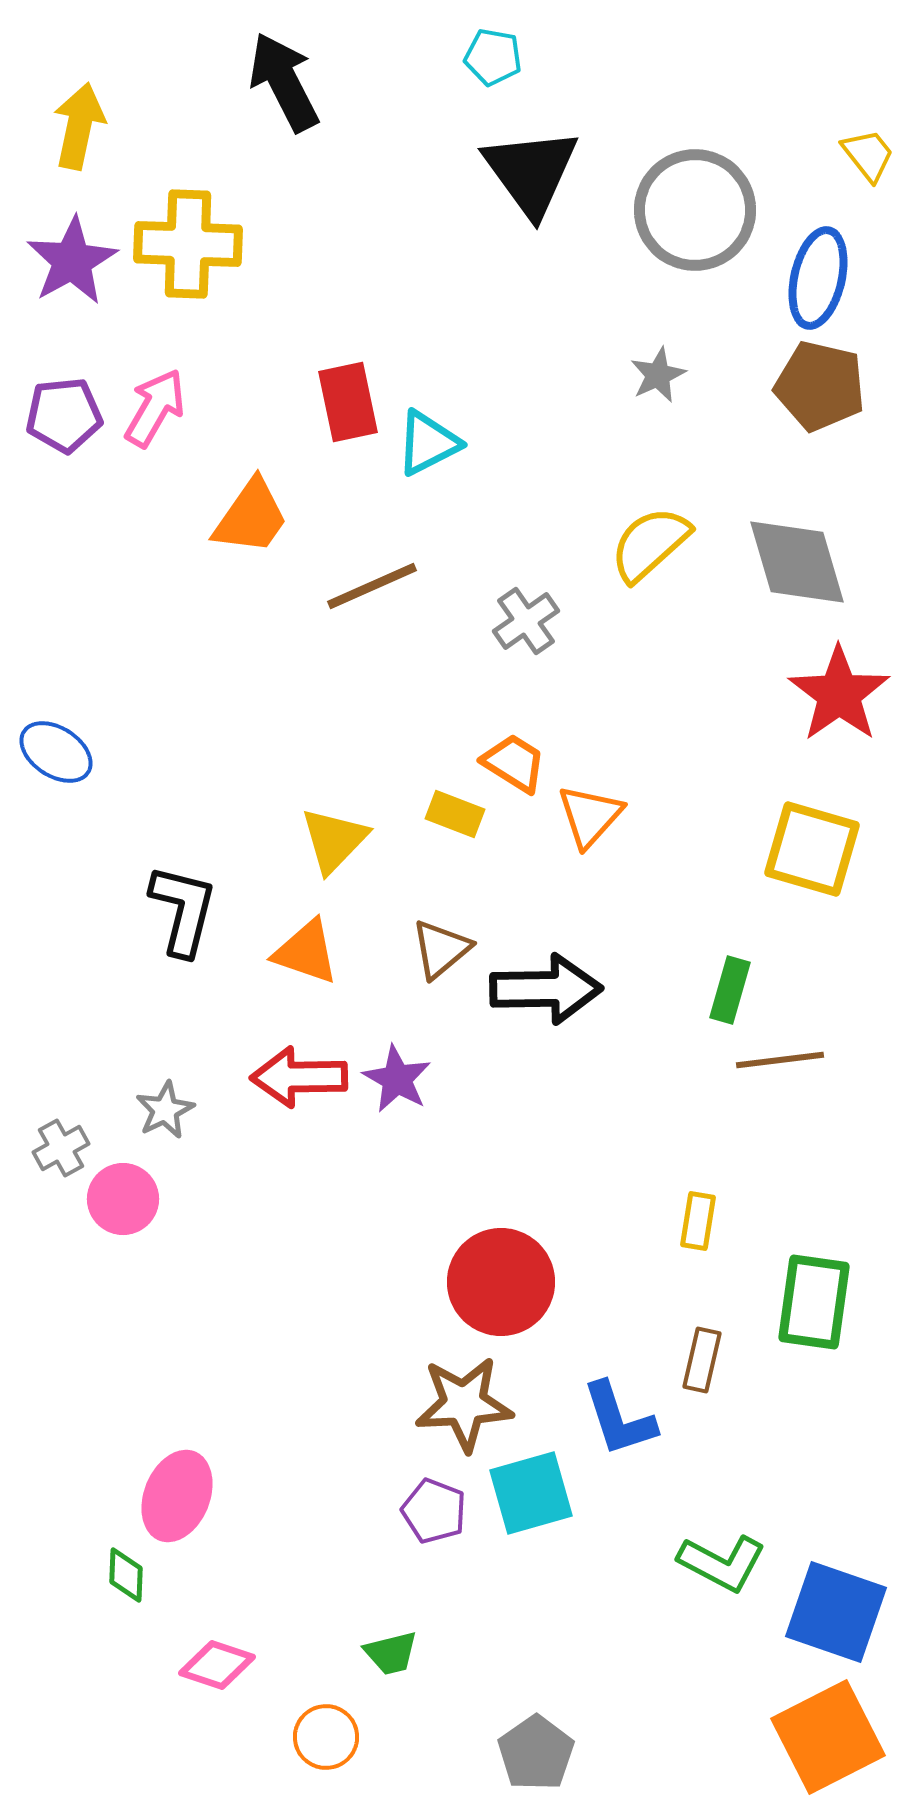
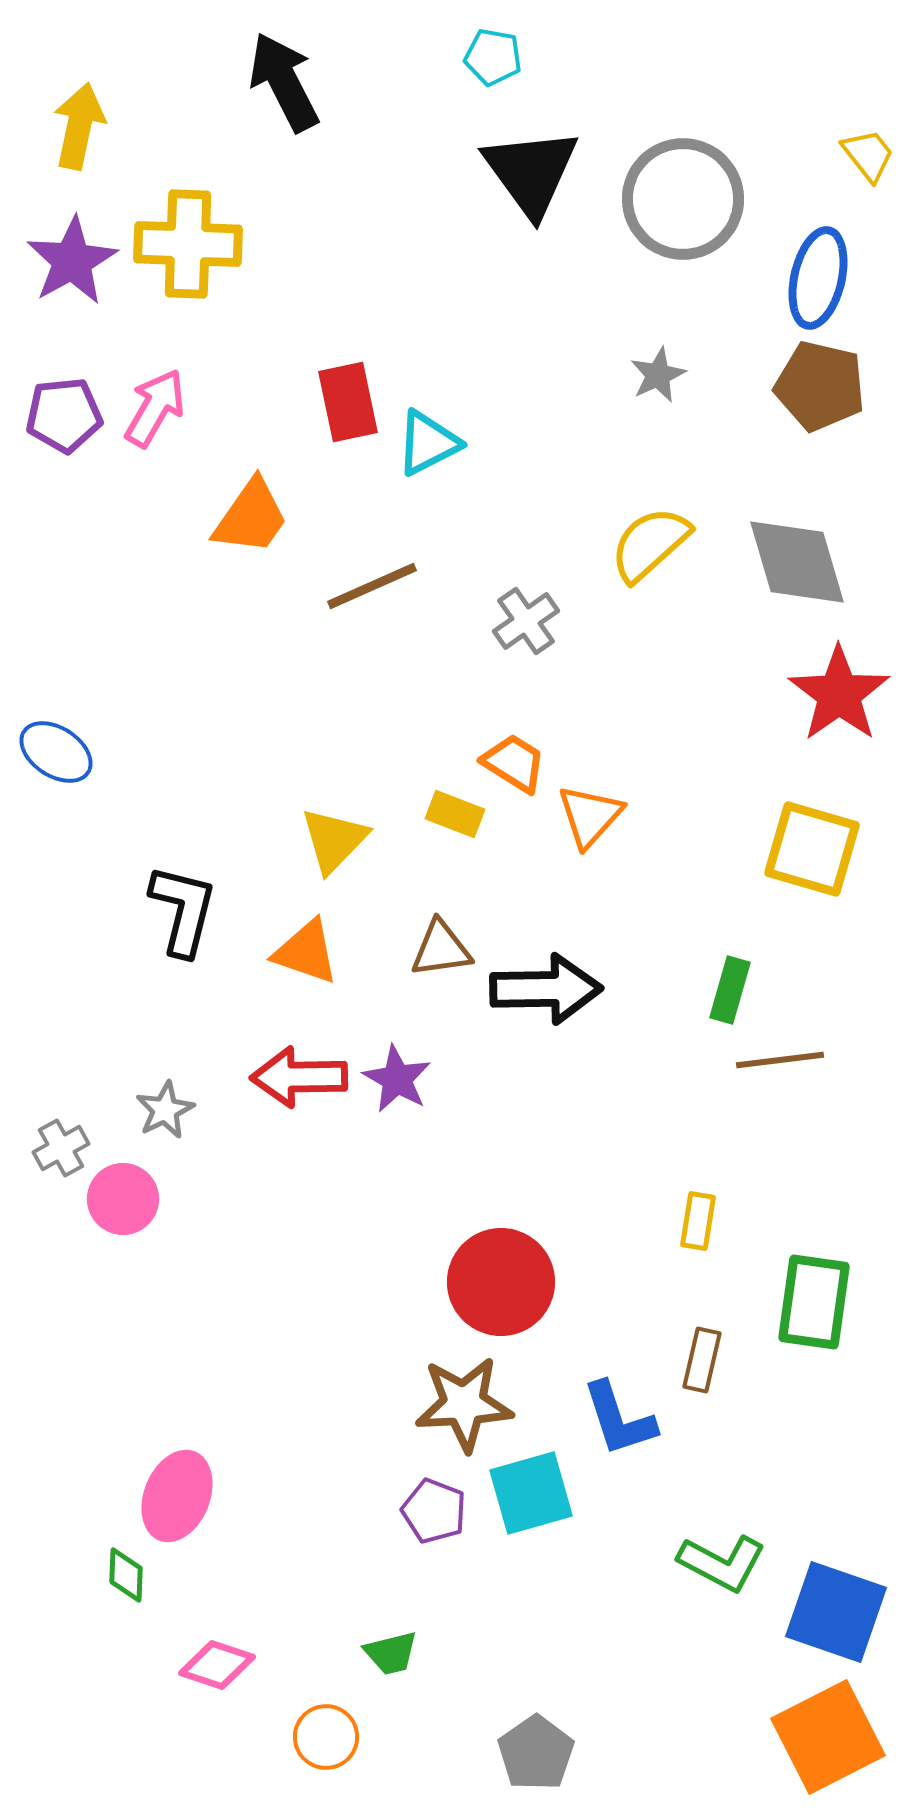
gray circle at (695, 210): moved 12 px left, 11 px up
brown triangle at (441, 949): rotated 32 degrees clockwise
